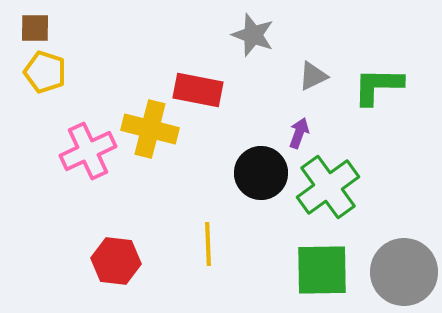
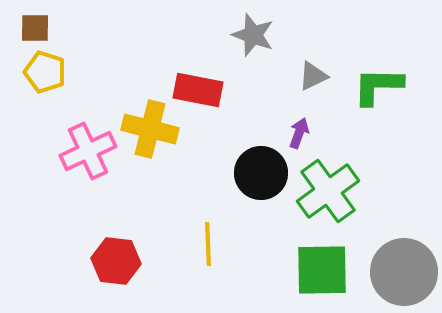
green cross: moved 4 px down
